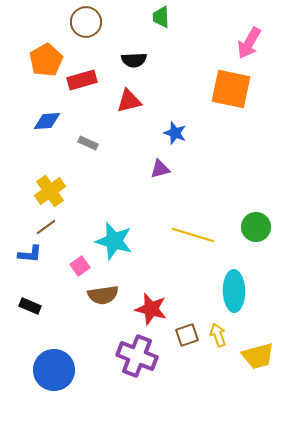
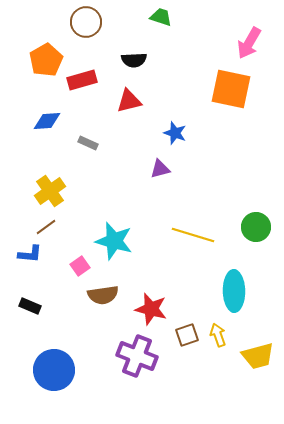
green trapezoid: rotated 110 degrees clockwise
